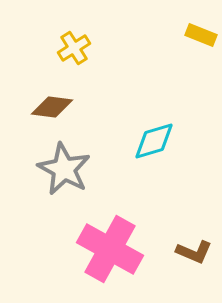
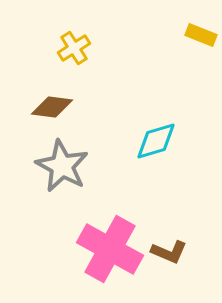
cyan diamond: moved 2 px right
gray star: moved 2 px left, 3 px up
brown L-shape: moved 25 px left
